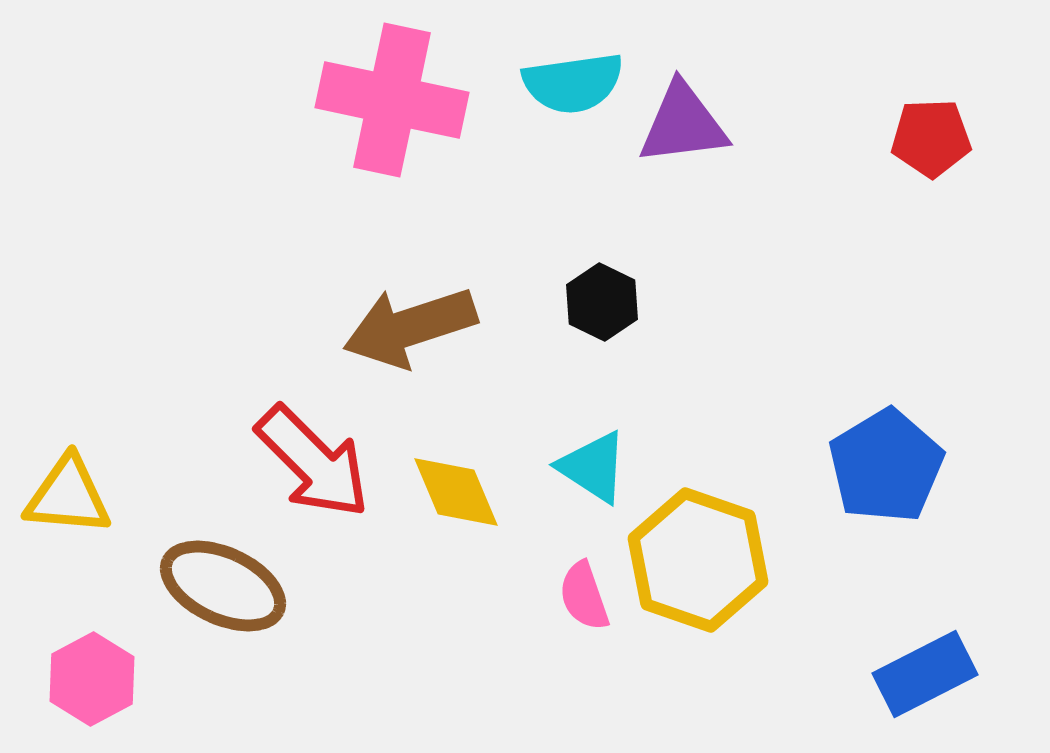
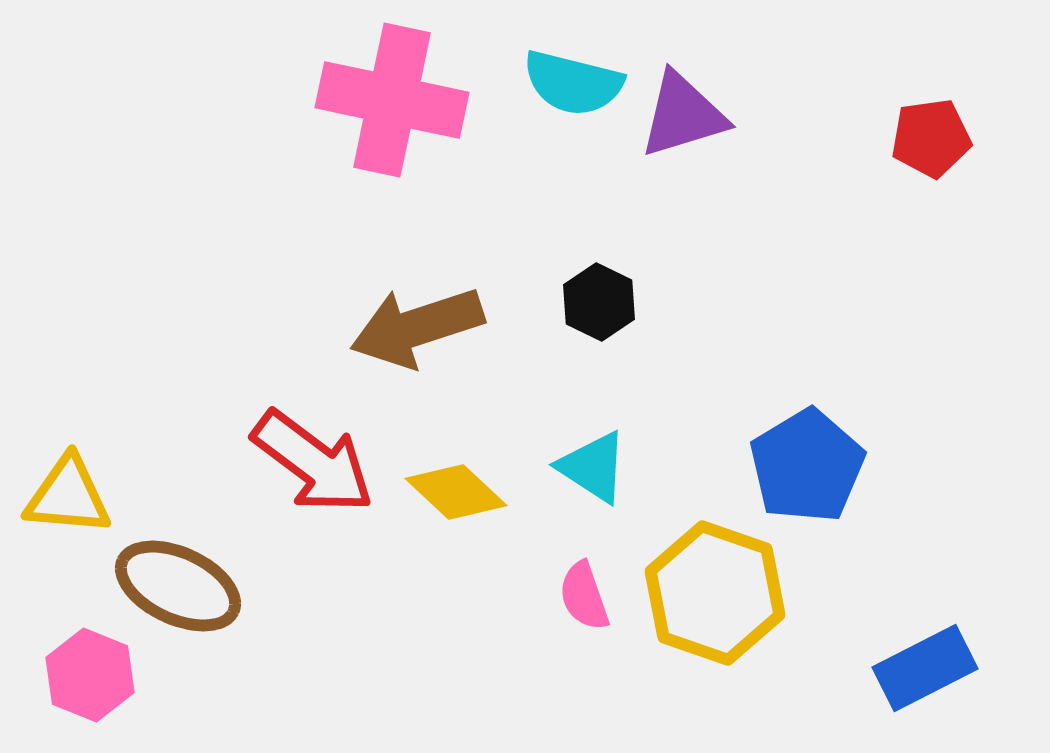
cyan semicircle: rotated 22 degrees clockwise
purple triangle: moved 9 px up; rotated 10 degrees counterclockwise
red pentagon: rotated 6 degrees counterclockwise
black hexagon: moved 3 px left
brown arrow: moved 7 px right
red arrow: rotated 8 degrees counterclockwise
blue pentagon: moved 79 px left
yellow diamond: rotated 24 degrees counterclockwise
yellow hexagon: moved 17 px right, 33 px down
brown ellipse: moved 45 px left
blue rectangle: moved 6 px up
pink hexagon: moved 2 px left, 4 px up; rotated 10 degrees counterclockwise
